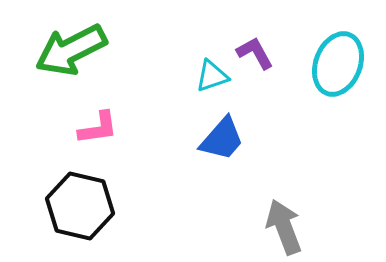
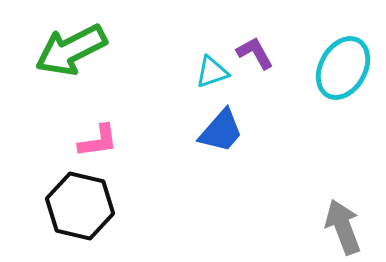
cyan ellipse: moved 5 px right, 4 px down; rotated 8 degrees clockwise
cyan triangle: moved 4 px up
pink L-shape: moved 13 px down
blue trapezoid: moved 1 px left, 8 px up
gray arrow: moved 59 px right
